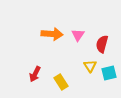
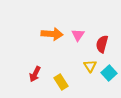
cyan square: rotated 28 degrees counterclockwise
